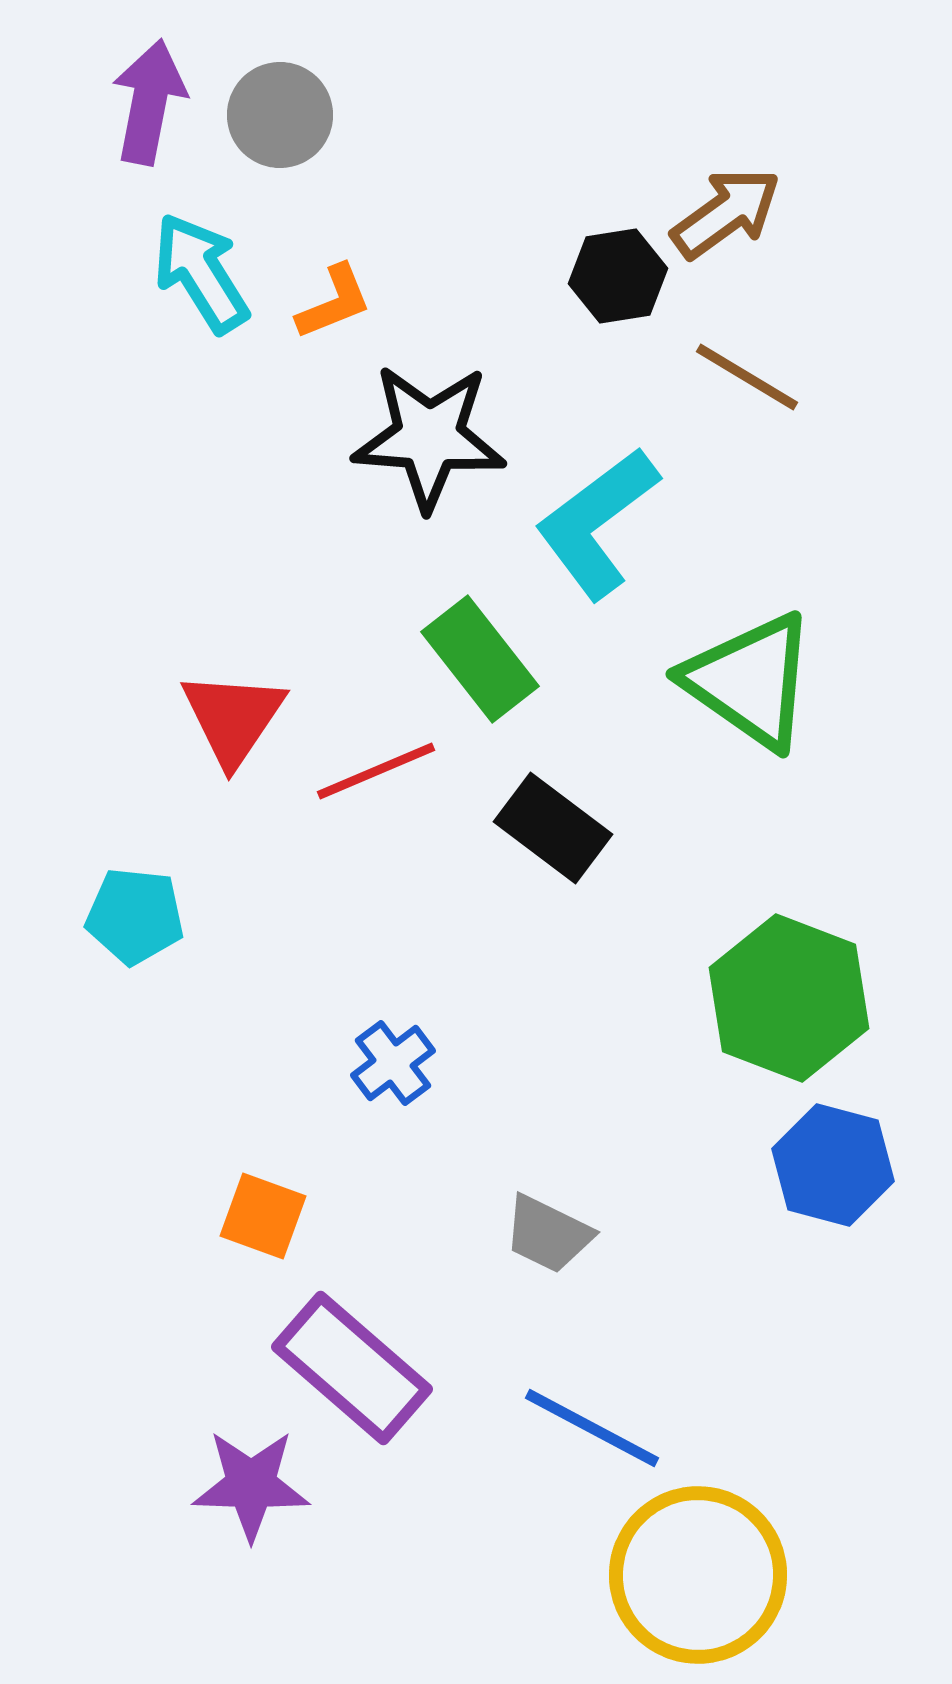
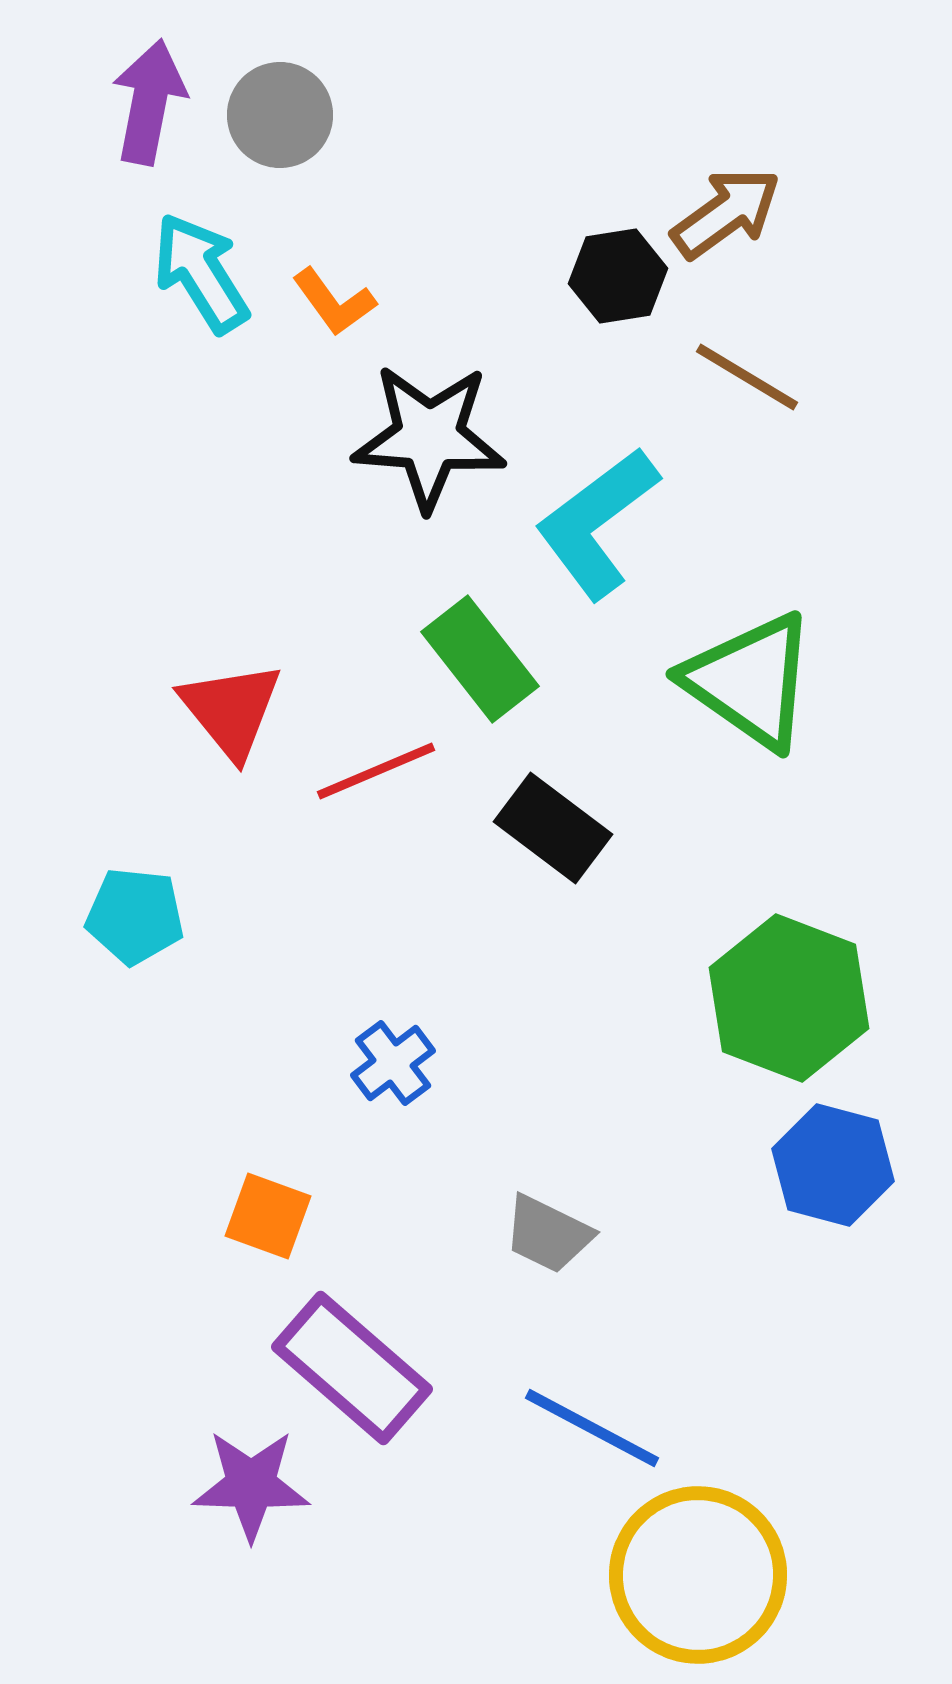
orange L-shape: rotated 76 degrees clockwise
red triangle: moved 2 px left, 8 px up; rotated 13 degrees counterclockwise
orange square: moved 5 px right
